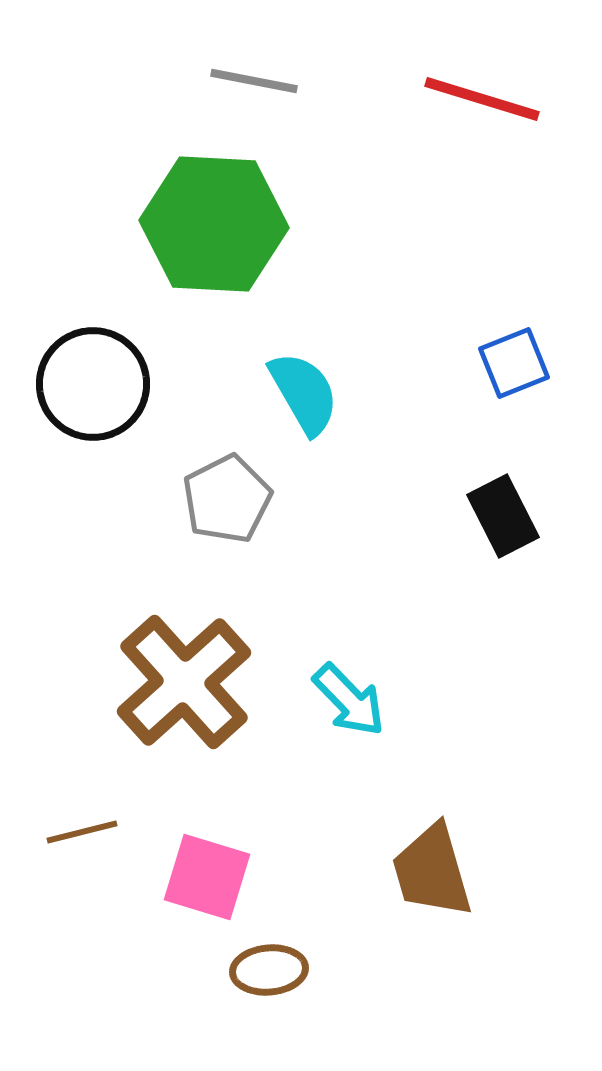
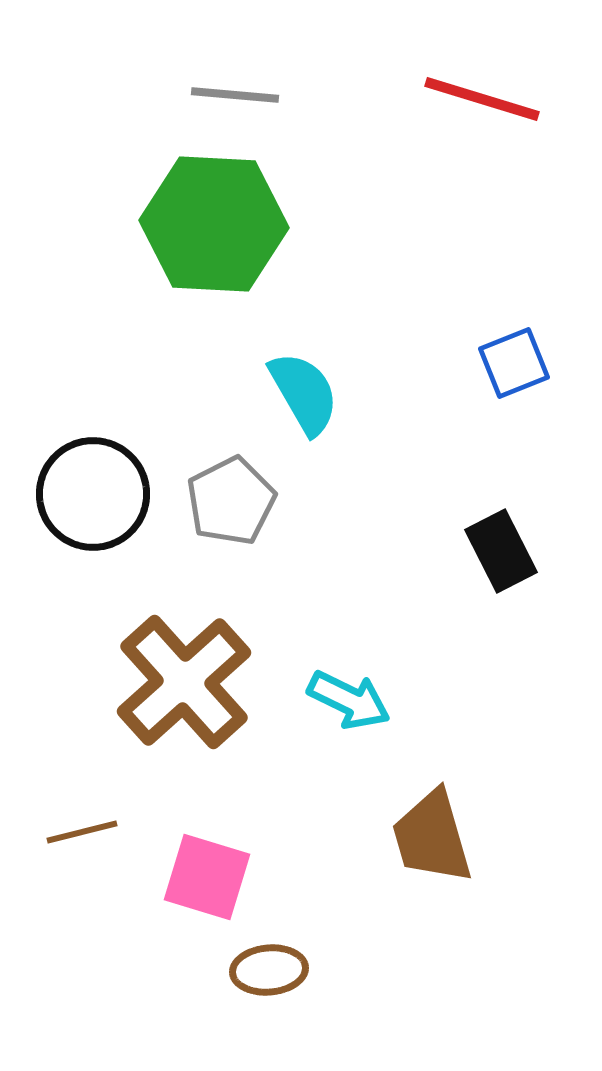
gray line: moved 19 px left, 14 px down; rotated 6 degrees counterclockwise
black circle: moved 110 px down
gray pentagon: moved 4 px right, 2 px down
black rectangle: moved 2 px left, 35 px down
cyan arrow: rotated 20 degrees counterclockwise
brown trapezoid: moved 34 px up
